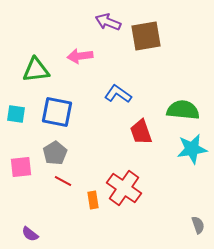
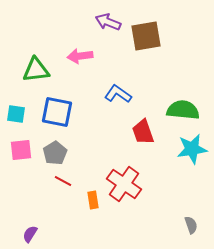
red trapezoid: moved 2 px right
pink square: moved 17 px up
red cross: moved 4 px up
gray semicircle: moved 7 px left
purple semicircle: rotated 84 degrees clockwise
